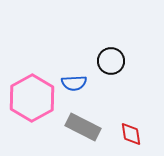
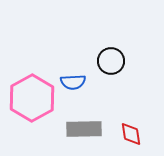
blue semicircle: moved 1 px left, 1 px up
gray rectangle: moved 1 px right, 2 px down; rotated 28 degrees counterclockwise
